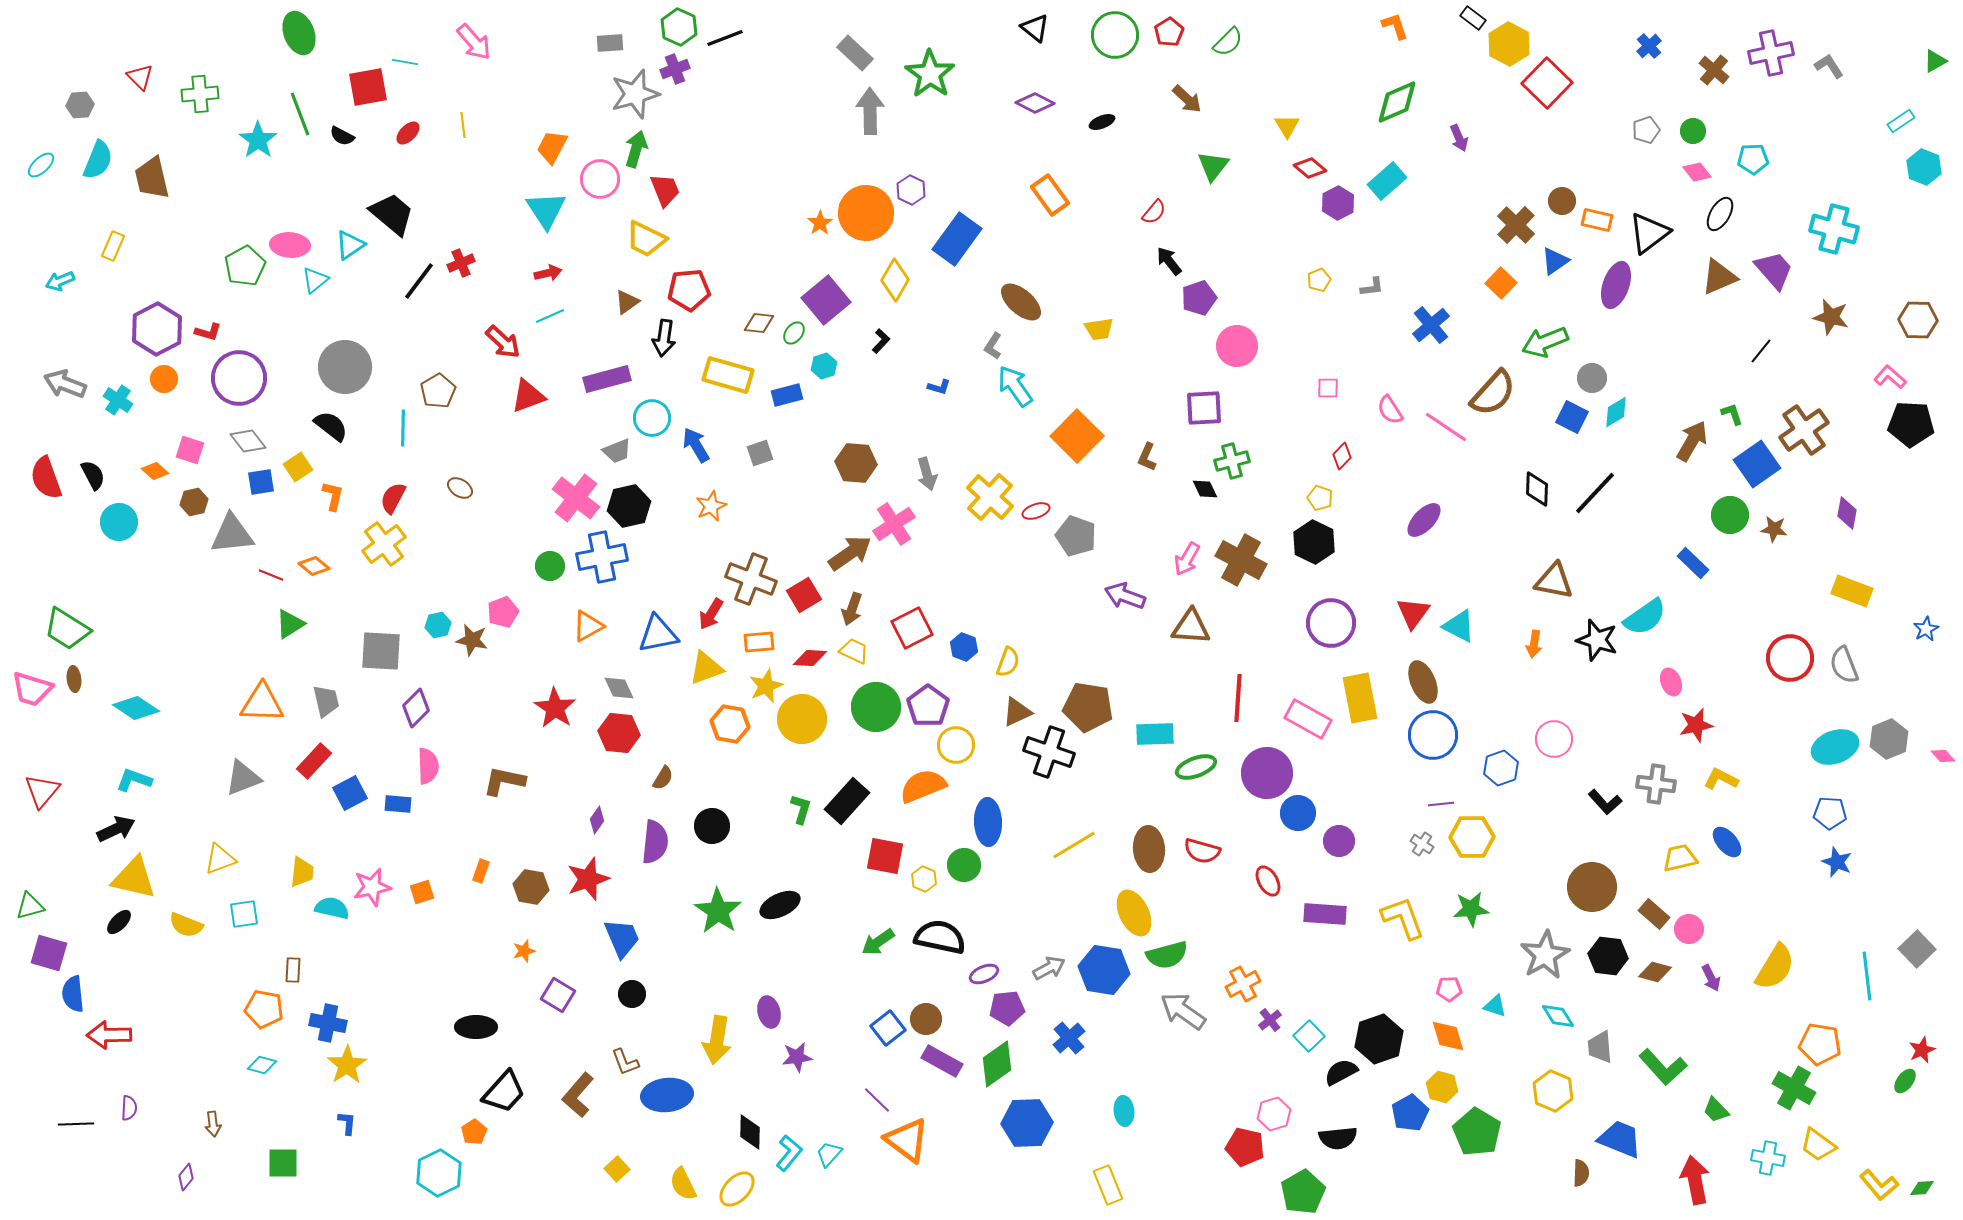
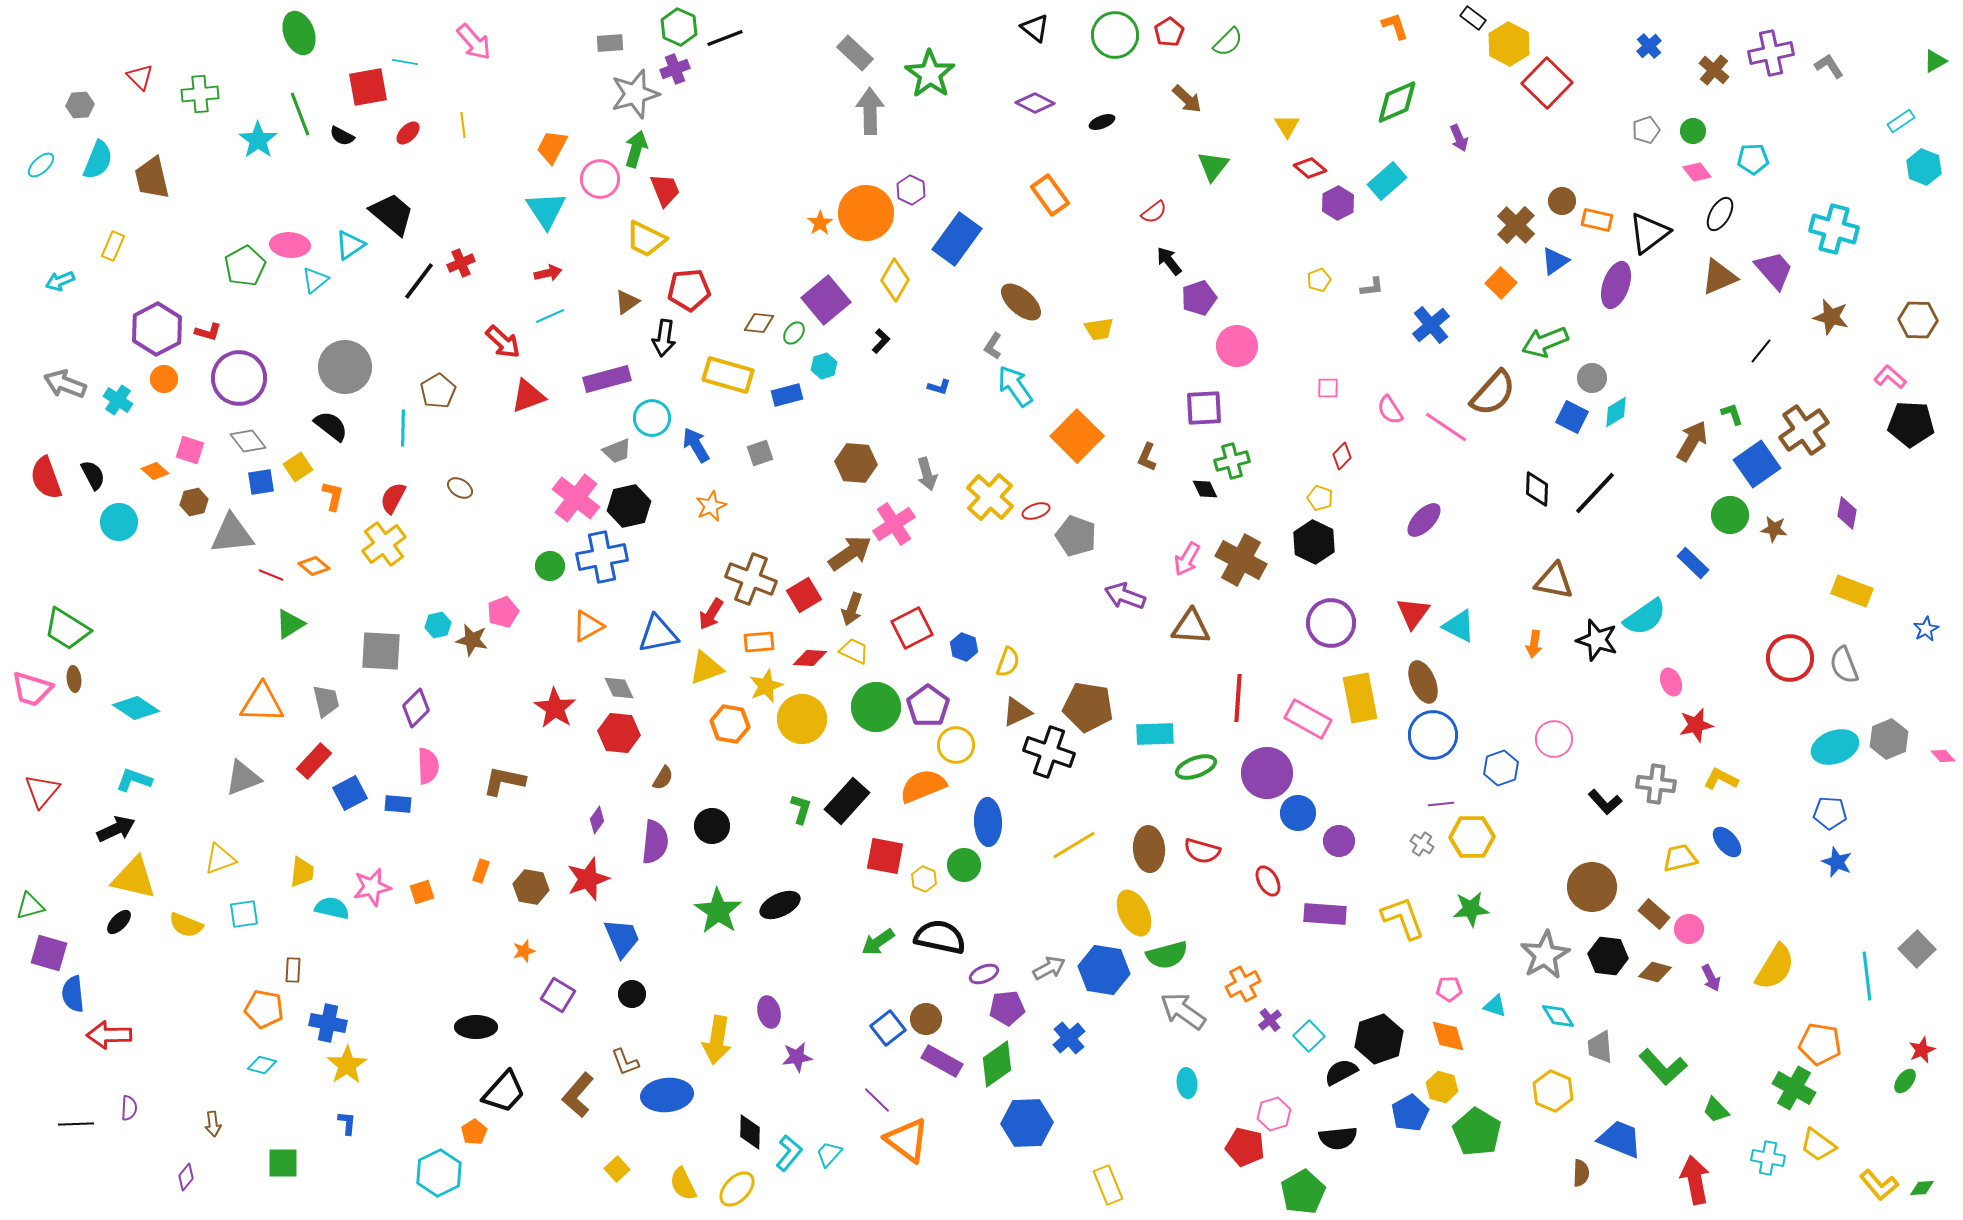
red semicircle at (1154, 212): rotated 12 degrees clockwise
cyan ellipse at (1124, 1111): moved 63 px right, 28 px up
